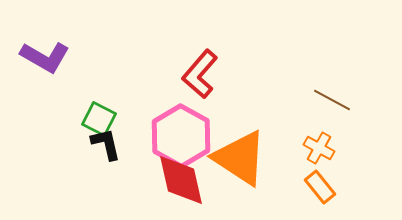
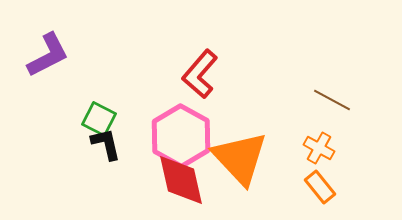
purple L-shape: moved 3 px right, 2 px up; rotated 57 degrees counterclockwise
orange triangle: rotated 14 degrees clockwise
